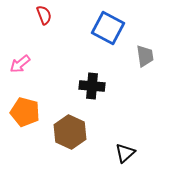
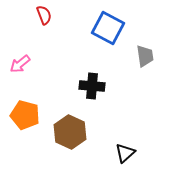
orange pentagon: moved 3 px down
